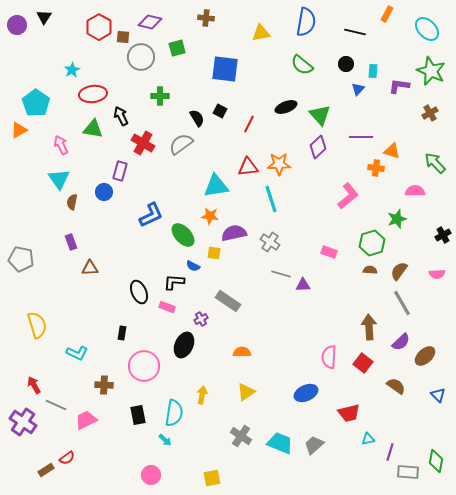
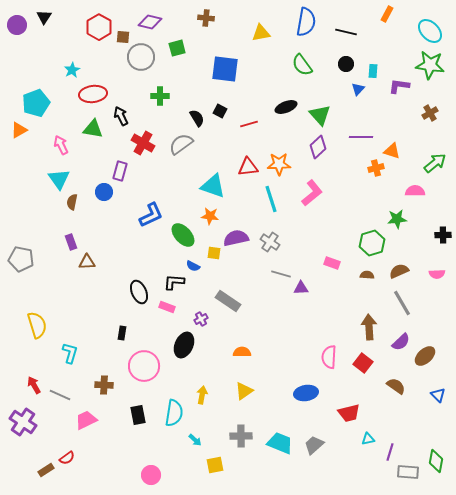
cyan ellipse at (427, 29): moved 3 px right, 2 px down
black line at (355, 32): moved 9 px left
green semicircle at (302, 65): rotated 15 degrees clockwise
green star at (431, 71): moved 1 px left, 6 px up; rotated 16 degrees counterclockwise
cyan pentagon at (36, 103): rotated 16 degrees clockwise
red line at (249, 124): rotated 48 degrees clockwise
green arrow at (435, 163): rotated 95 degrees clockwise
orange cross at (376, 168): rotated 21 degrees counterclockwise
cyan triangle at (216, 186): moved 3 px left; rotated 28 degrees clockwise
pink L-shape at (348, 196): moved 36 px left, 3 px up
green star at (397, 219): rotated 12 degrees clockwise
purple semicircle at (234, 233): moved 2 px right, 5 px down
black cross at (443, 235): rotated 28 degrees clockwise
pink rectangle at (329, 252): moved 3 px right, 11 px down
brown triangle at (90, 268): moved 3 px left, 6 px up
brown semicircle at (370, 270): moved 3 px left, 5 px down
brown semicircle at (399, 271): rotated 30 degrees clockwise
purple triangle at (303, 285): moved 2 px left, 3 px down
cyan L-shape at (77, 353): moved 7 px left; rotated 100 degrees counterclockwise
yellow triangle at (246, 392): moved 2 px left, 1 px up
blue ellipse at (306, 393): rotated 15 degrees clockwise
gray line at (56, 405): moved 4 px right, 10 px up
gray cross at (241, 436): rotated 35 degrees counterclockwise
cyan arrow at (165, 440): moved 30 px right
yellow square at (212, 478): moved 3 px right, 13 px up
